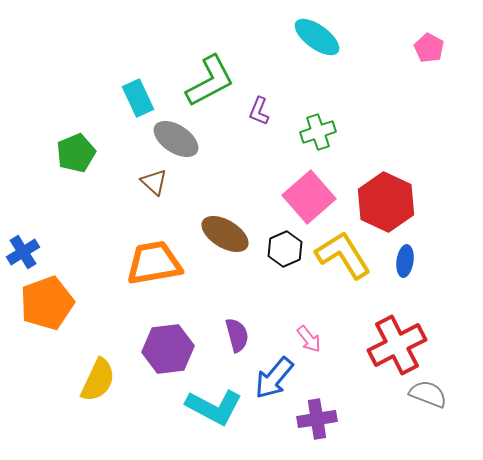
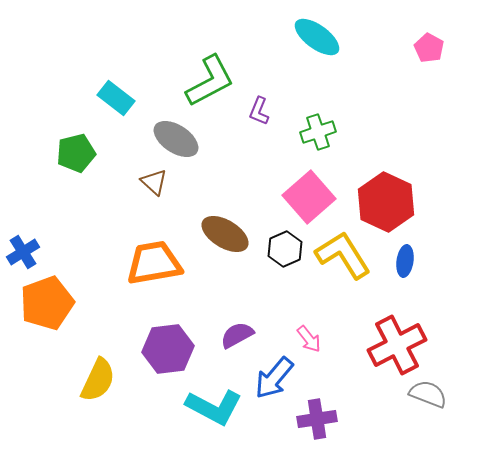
cyan rectangle: moved 22 px left; rotated 27 degrees counterclockwise
green pentagon: rotated 9 degrees clockwise
purple semicircle: rotated 104 degrees counterclockwise
